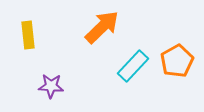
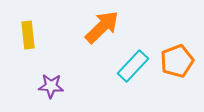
orange pentagon: rotated 8 degrees clockwise
